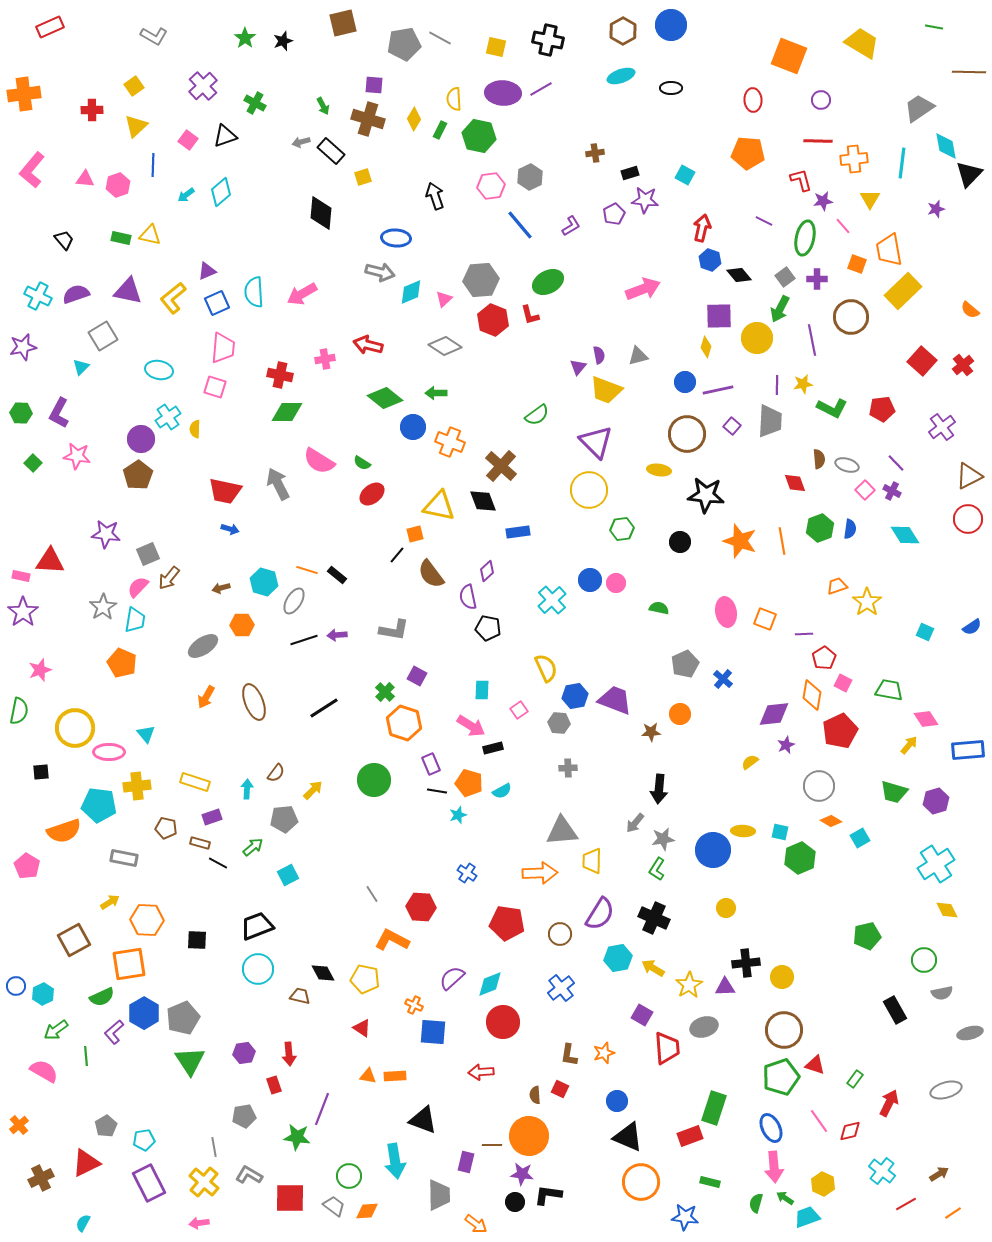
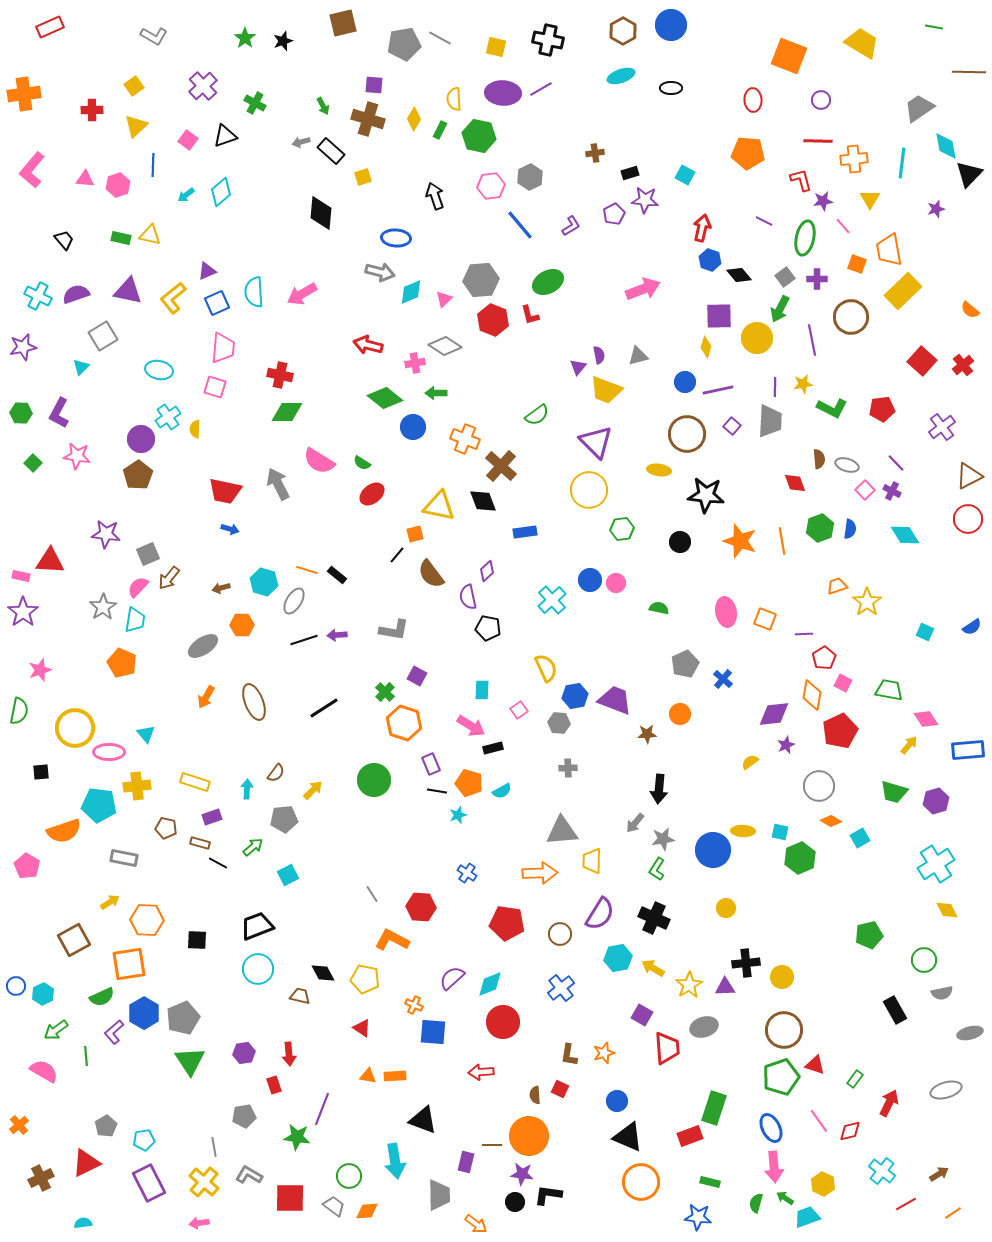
pink cross at (325, 359): moved 90 px right, 4 px down
purple line at (777, 385): moved 2 px left, 2 px down
orange cross at (450, 442): moved 15 px right, 3 px up
blue rectangle at (518, 532): moved 7 px right
brown star at (651, 732): moved 4 px left, 2 px down
green pentagon at (867, 936): moved 2 px right, 1 px up
blue star at (685, 1217): moved 13 px right
cyan semicircle at (83, 1223): rotated 54 degrees clockwise
